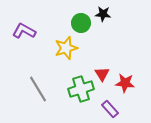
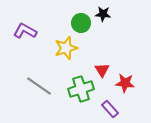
purple L-shape: moved 1 px right
red triangle: moved 4 px up
gray line: moved 1 px right, 3 px up; rotated 24 degrees counterclockwise
